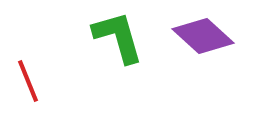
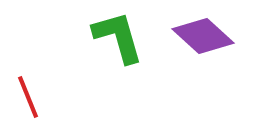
red line: moved 16 px down
